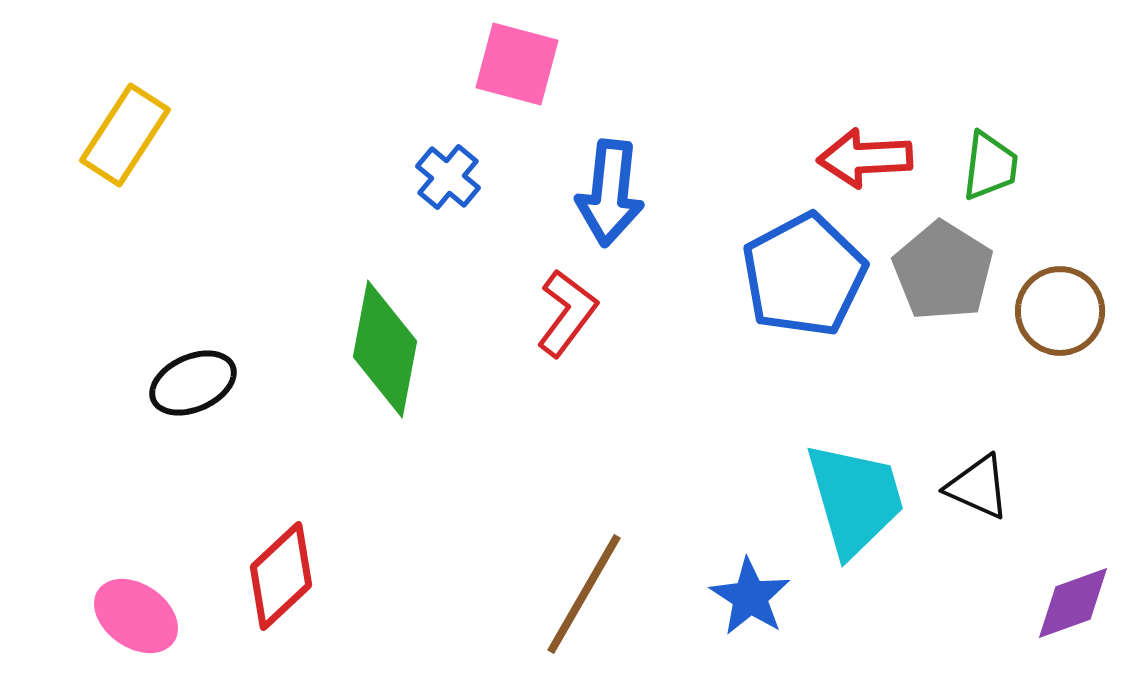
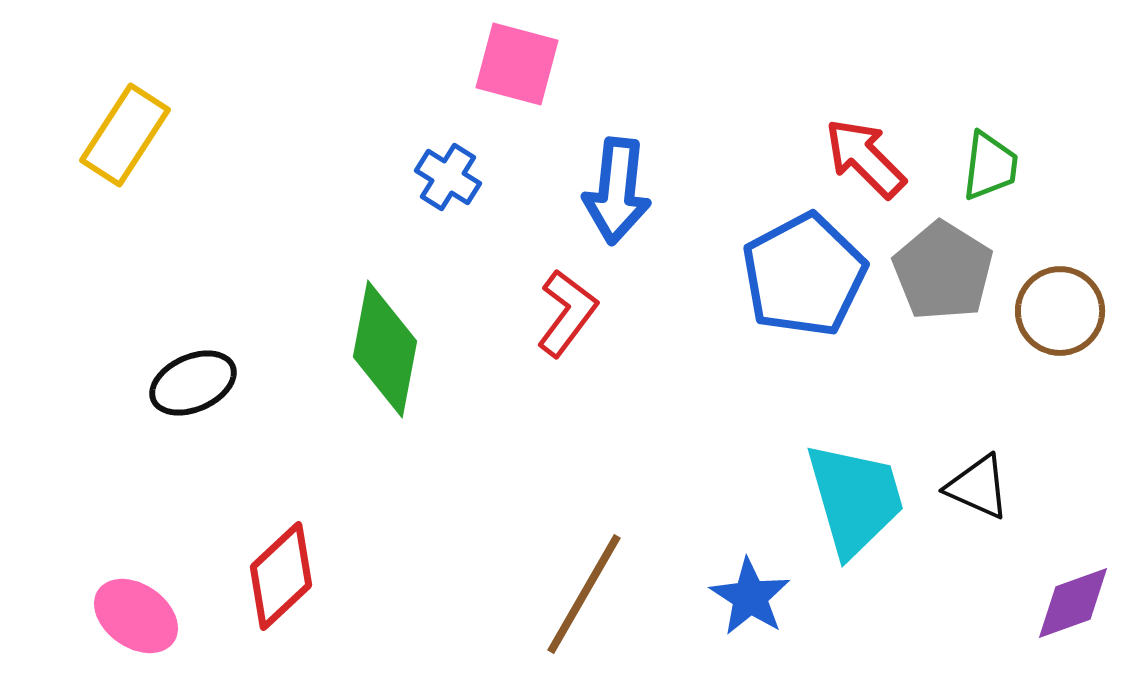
red arrow: rotated 48 degrees clockwise
blue cross: rotated 8 degrees counterclockwise
blue arrow: moved 7 px right, 2 px up
